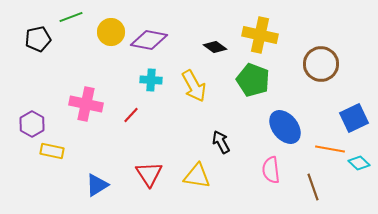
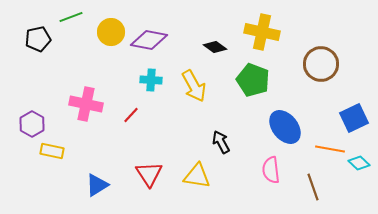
yellow cross: moved 2 px right, 3 px up
